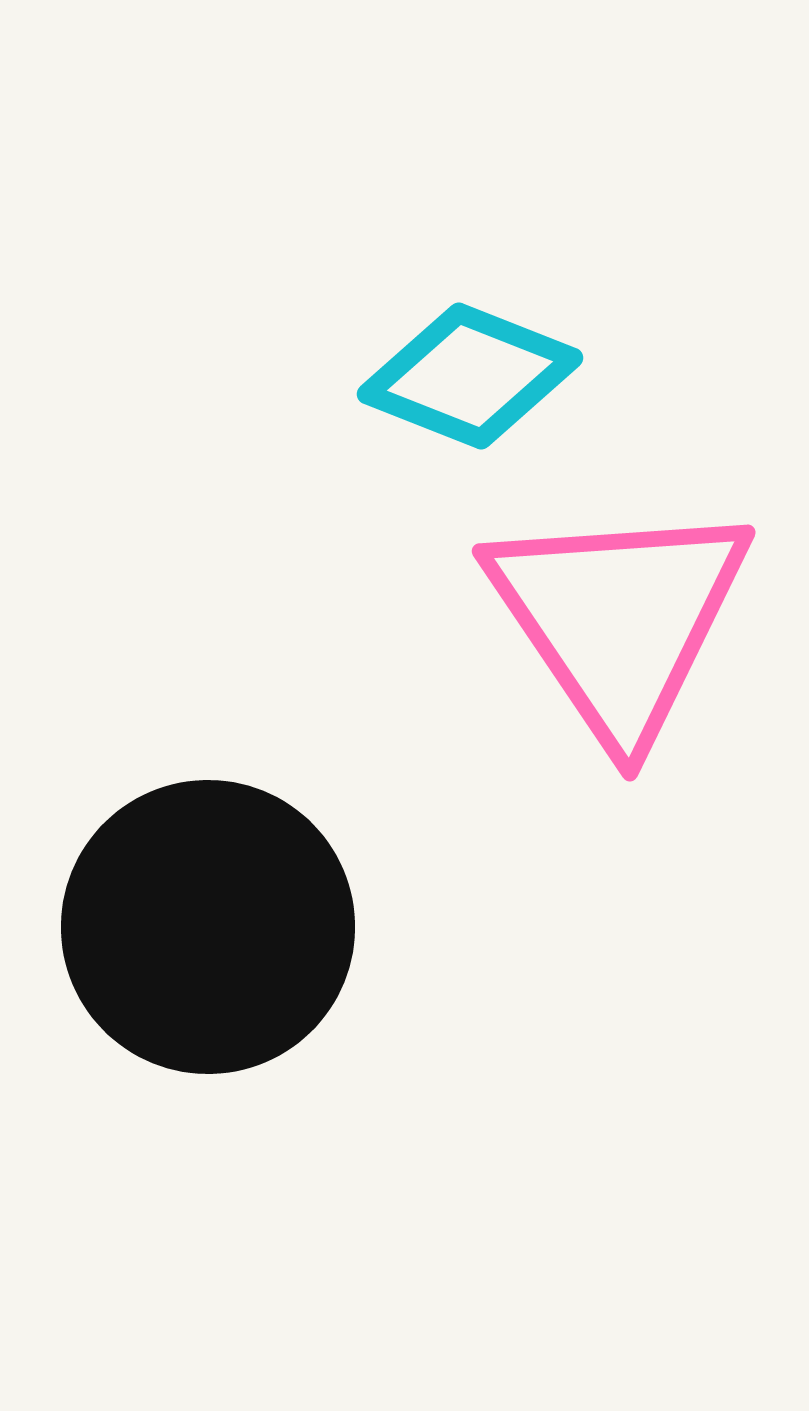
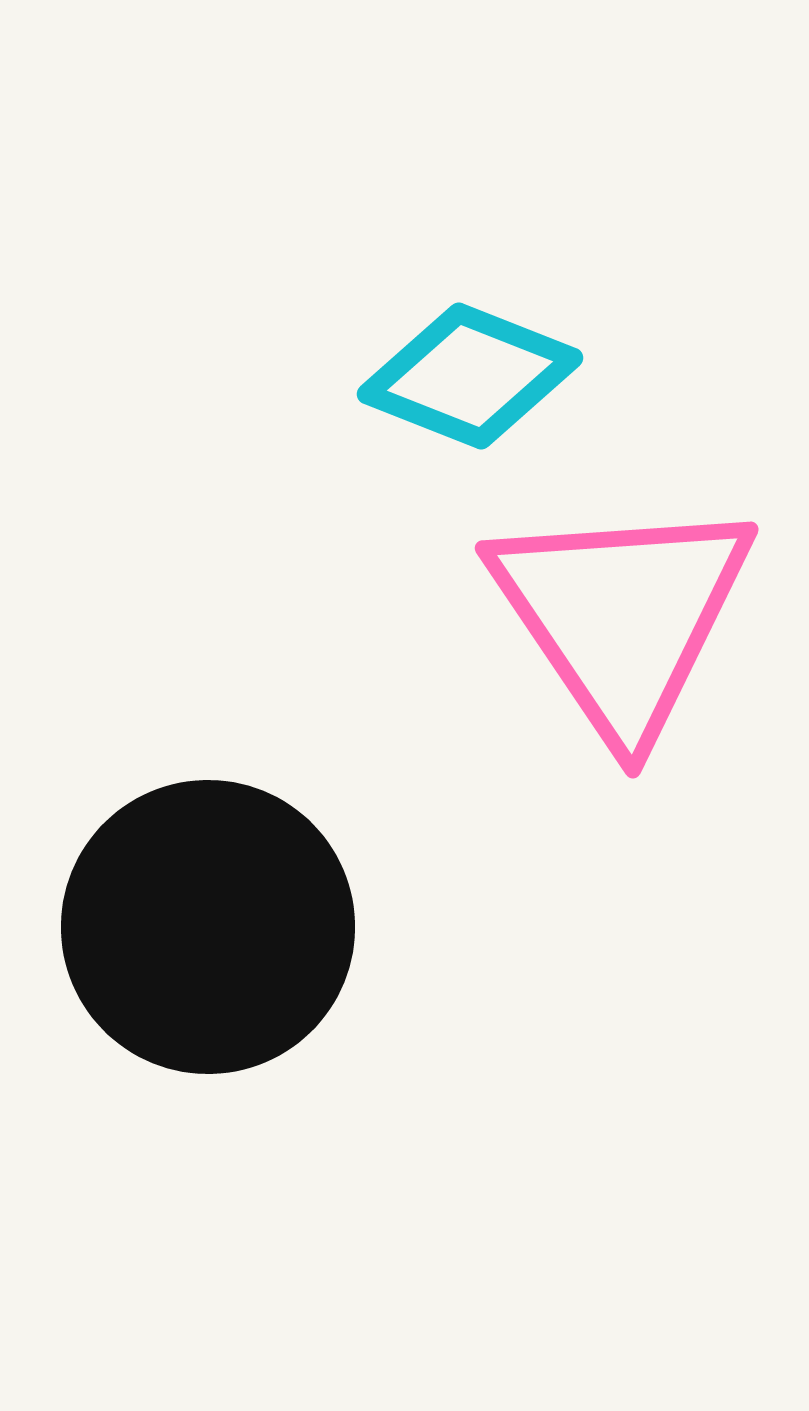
pink triangle: moved 3 px right, 3 px up
